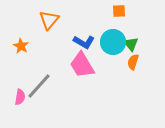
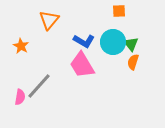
blue L-shape: moved 1 px up
